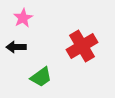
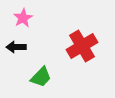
green trapezoid: rotated 10 degrees counterclockwise
